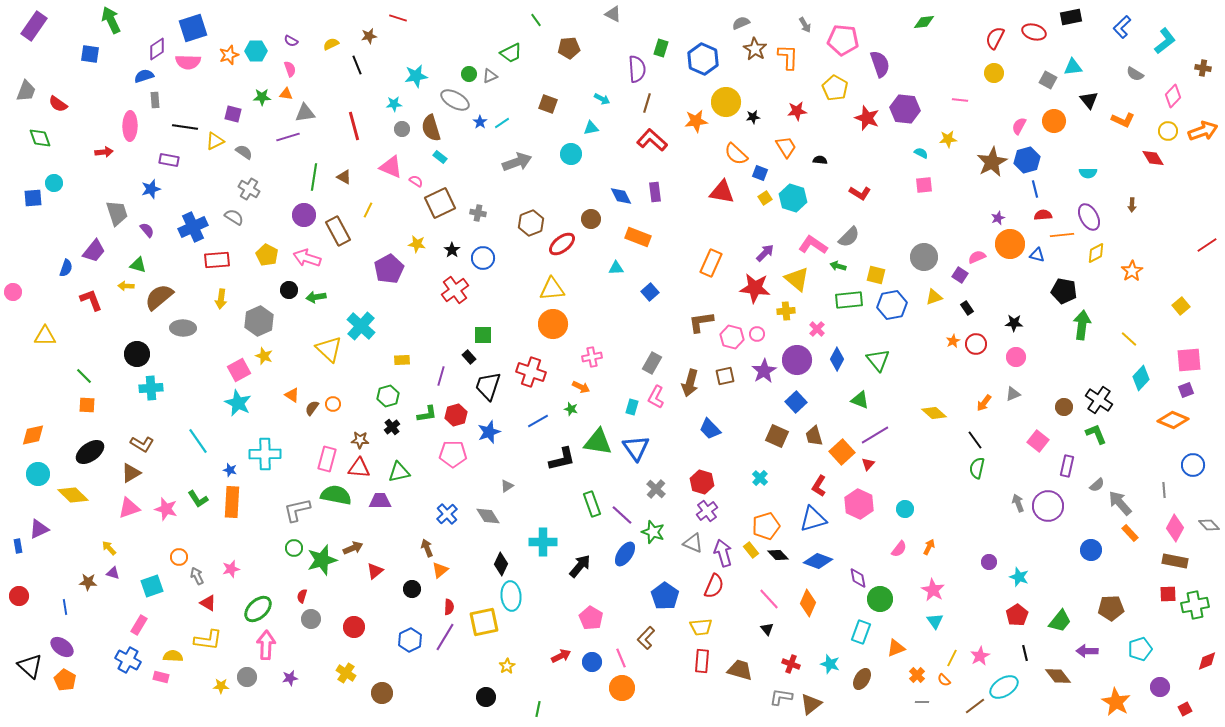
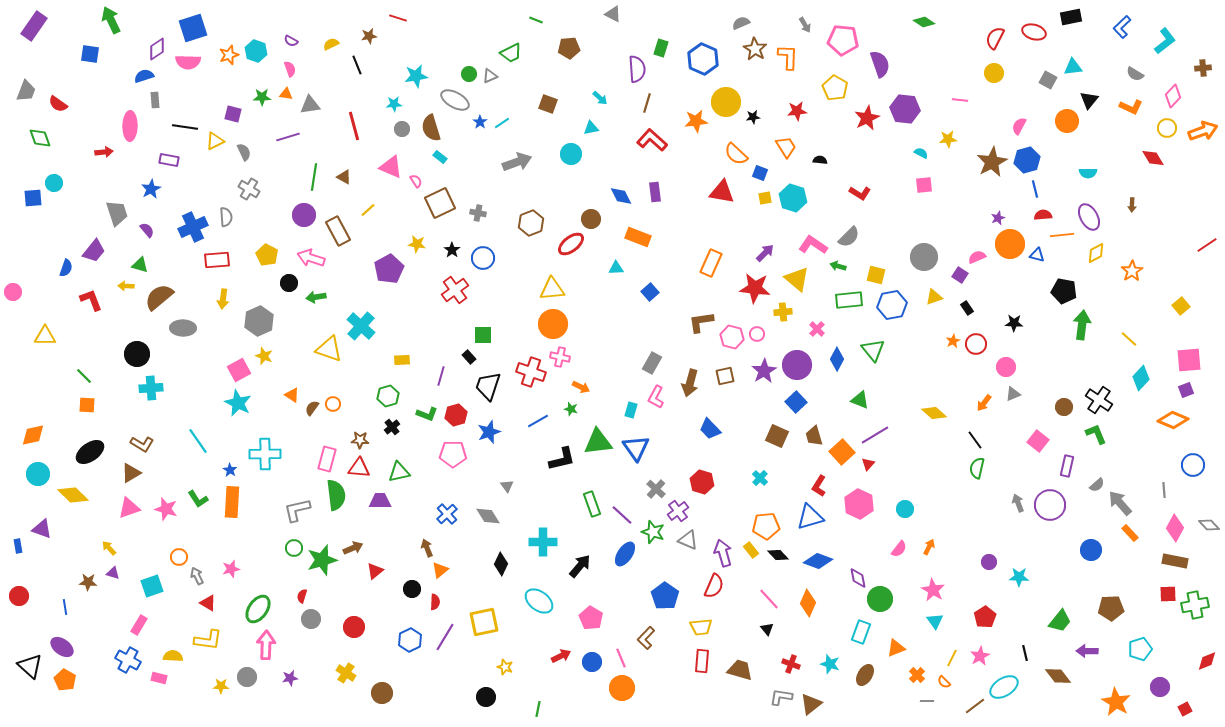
green line at (536, 20): rotated 32 degrees counterclockwise
green diamond at (924, 22): rotated 40 degrees clockwise
cyan hexagon at (256, 51): rotated 20 degrees clockwise
brown cross at (1203, 68): rotated 14 degrees counterclockwise
cyan arrow at (602, 99): moved 2 px left, 1 px up; rotated 14 degrees clockwise
black triangle at (1089, 100): rotated 18 degrees clockwise
gray triangle at (305, 113): moved 5 px right, 8 px up
red star at (867, 118): rotated 25 degrees clockwise
orange L-shape at (1123, 120): moved 8 px right, 13 px up
orange circle at (1054, 121): moved 13 px right
yellow circle at (1168, 131): moved 1 px left, 3 px up
gray semicircle at (244, 152): rotated 30 degrees clockwise
pink semicircle at (416, 181): rotated 24 degrees clockwise
blue star at (151, 189): rotated 12 degrees counterclockwise
yellow square at (765, 198): rotated 24 degrees clockwise
yellow line at (368, 210): rotated 21 degrees clockwise
gray semicircle at (234, 217): moved 8 px left; rotated 54 degrees clockwise
red ellipse at (562, 244): moved 9 px right
pink arrow at (307, 258): moved 4 px right
green triangle at (138, 265): moved 2 px right
black circle at (289, 290): moved 7 px up
yellow arrow at (221, 299): moved 2 px right
yellow cross at (786, 311): moved 3 px left, 1 px down
yellow triangle at (329, 349): rotated 24 degrees counterclockwise
pink cross at (592, 357): moved 32 px left; rotated 24 degrees clockwise
pink circle at (1016, 357): moved 10 px left, 10 px down
purple circle at (797, 360): moved 5 px down
green triangle at (878, 360): moved 5 px left, 10 px up
cyan rectangle at (632, 407): moved 1 px left, 3 px down
green L-shape at (427, 414): rotated 30 degrees clockwise
green triangle at (598, 442): rotated 16 degrees counterclockwise
blue star at (230, 470): rotated 16 degrees clockwise
gray triangle at (507, 486): rotated 32 degrees counterclockwise
green semicircle at (336, 495): rotated 72 degrees clockwise
purple circle at (1048, 506): moved 2 px right, 1 px up
purple cross at (707, 511): moved 29 px left
blue triangle at (813, 519): moved 3 px left, 2 px up
orange pentagon at (766, 526): rotated 12 degrees clockwise
purple triangle at (39, 529): moved 3 px right; rotated 45 degrees clockwise
gray triangle at (693, 543): moved 5 px left, 3 px up
cyan star at (1019, 577): rotated 18 degrees counterclockwise
cyan ellipse at (511, 596): moved 28 px right, 5 px down; rotated 48 degrees counterclockwise
red semicircle at (449, 607): moved 14 px left, 5 px up
green ellipse at (258, 609): rotated 12 degrees counterclockwise
red pentagon at (1017, 615): moved 32 px left, 2 px down
yellow star at (507, 666): moved 2 px left, 1 px down; rotated 21 degrees counterclockwise
pink rectangle at (161, 677): moved 2 px left, 1 px down
brown ellipse at (862, 679): moved 3 px right, 4 px up
orange semicircle at (944, 680): moved 2 px down
gray line at (922, 702): moved 5 px right, 1 px up
